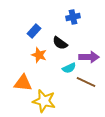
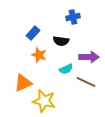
blue rectangle: moved 1 px left, 2 px down
black semicircle: moved 1 px right, 2 px up; rotated 28 degrees counterclockwise
cyan semicircle: moved 3 px left, 1 px down
orange triangle: rotated 30 degrees counterclockwise
